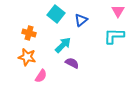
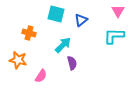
cyan square: rotated 24 degrees counterclockwise
orange star: moved 9 px left, 3 px down
purple semicircle: rotated 48 degrees clockwise
